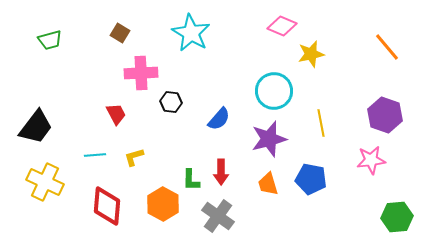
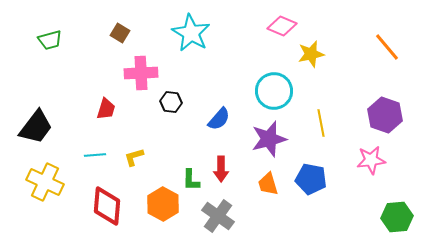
red trapezoid: moved 10 px left, 5 px up; rotated 45 degrees clockwise
red arrow: moved 3 px up
